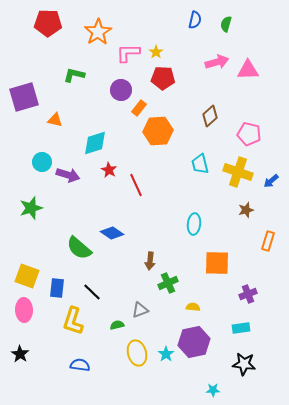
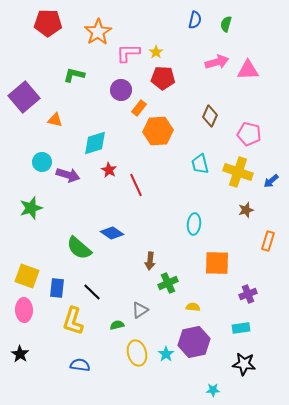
purple square at (24, 97): rotated 24 degrees counterclockwise
brown diamond at (210, 116): rotated 25 degrees counterclockwise
gray triangle at (140, 310): rotated 12 degrees counterclockwise
